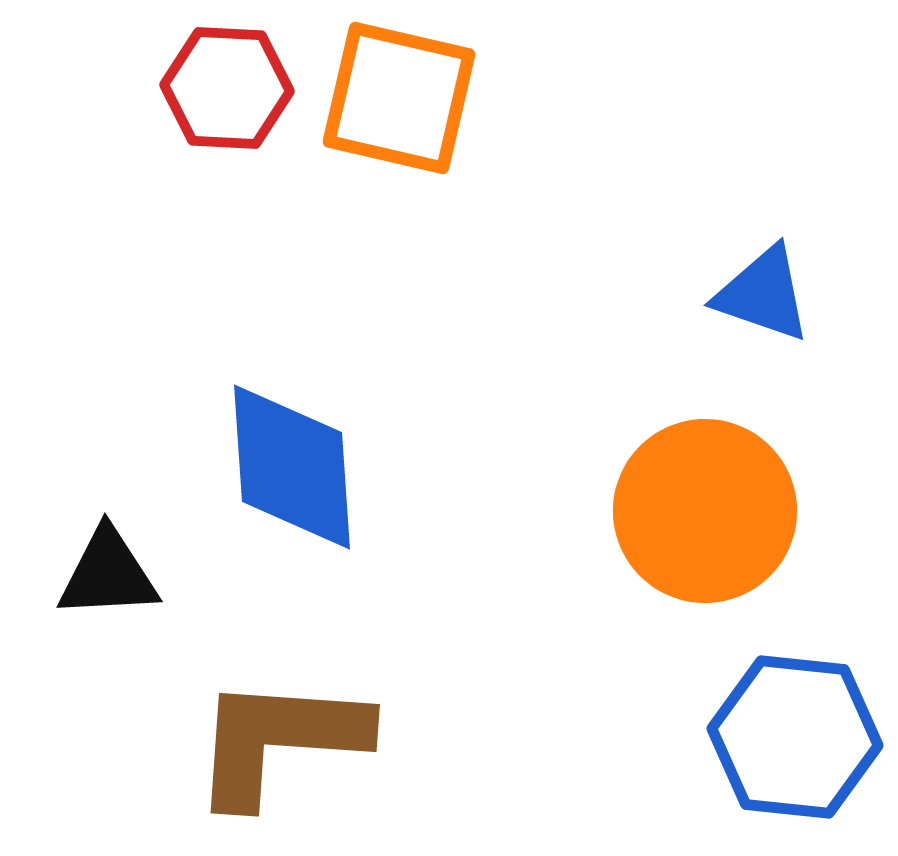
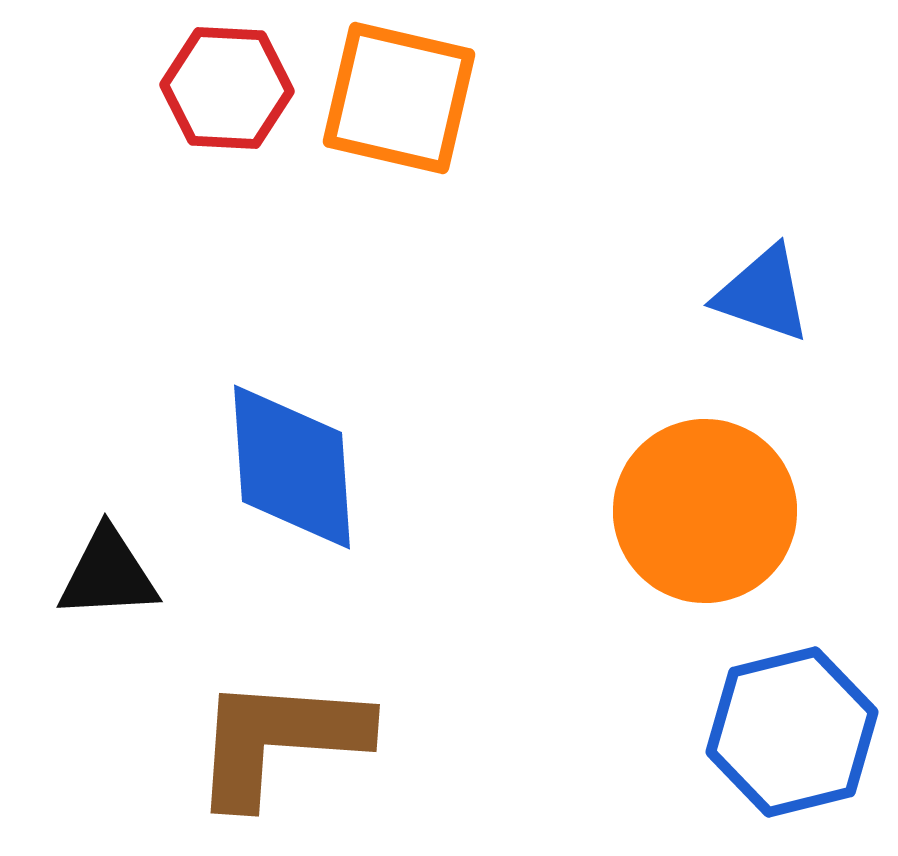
blue hexagon: moved 3 px left, 5 px up; rotated 20 degrees counterclockwise
